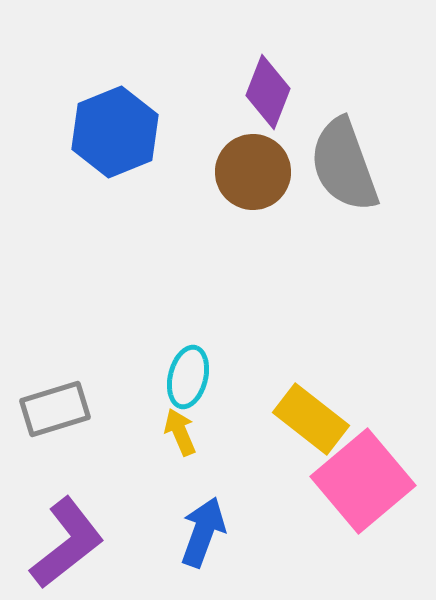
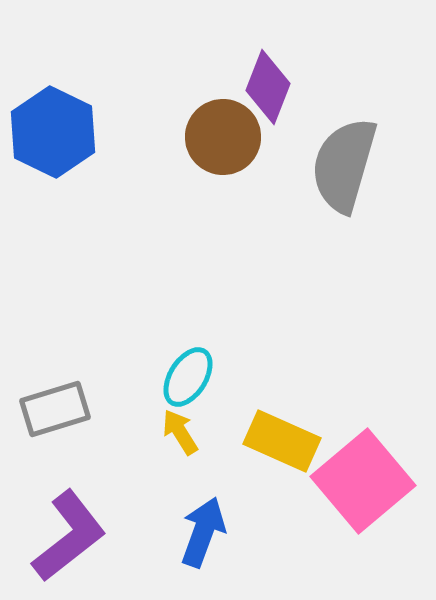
purple diamond: moved 5 px up
blue hexagon: moved 62 px left; rotated 12 degrees counterclockwise
gray semicircle: rotated 36 degrees clockwise
brown circle: moved 30 px left, 35 px up
cyan ellipse: rotated 18 degrees clockwise
yellow rectangle: moved 29 px left, 22 px down; rotated 14 degrees counterclockwise
yellow arrow: rotated 9 degrees counterclockwise
purple L-shape: moved 2 px right, 7 px up
